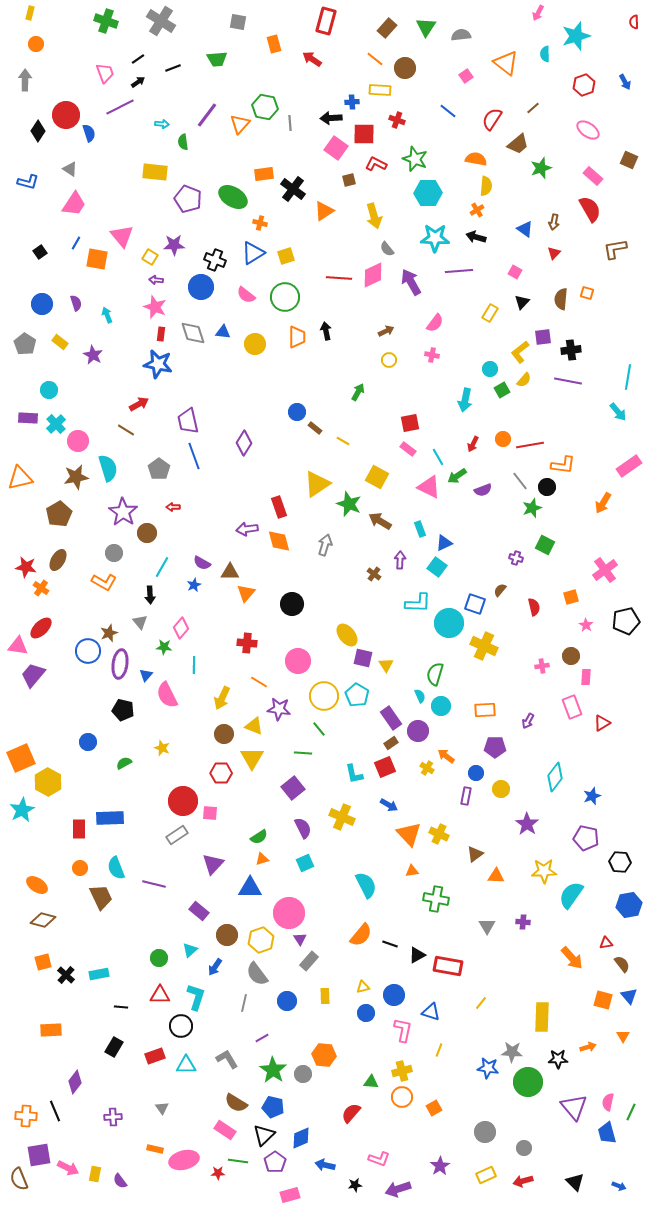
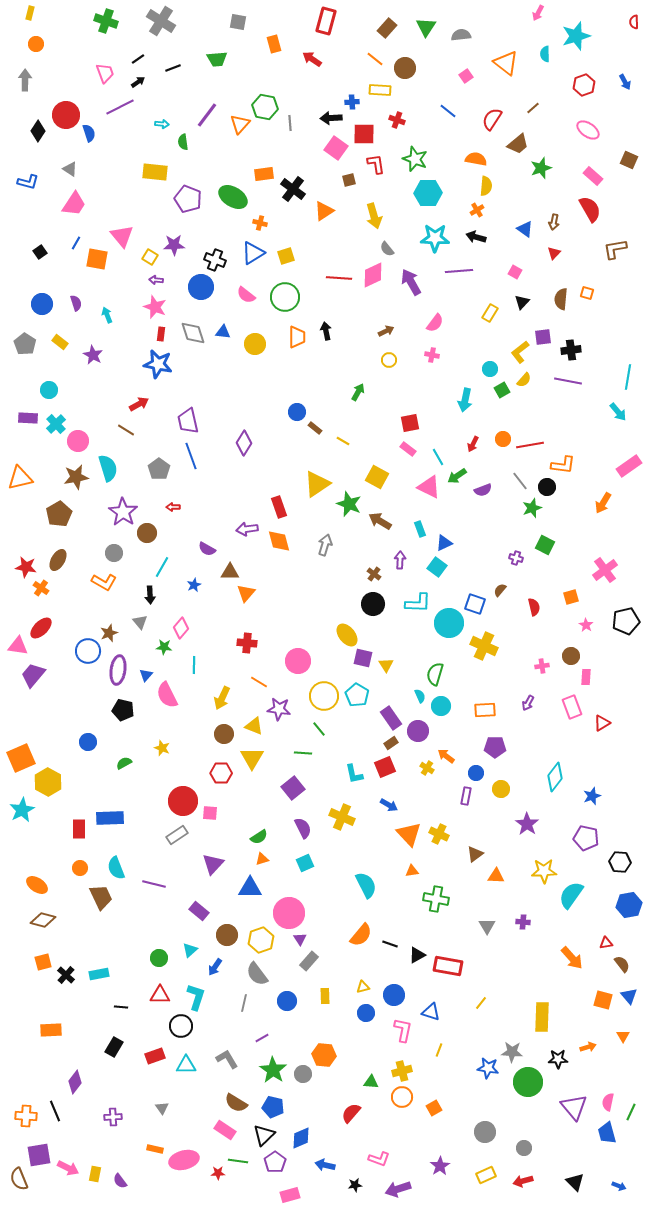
red L-shape at (376, 164): rotated 55 degrees clockwise
blue line at (194, 456): moved 3 px left
purple semicircle at (202, 563): moved 5 px right, 14 px up
black circle at (292, 604): moved 81 px right
purple ellipse at (120, 664): moved 2 px left, 6 px down
purple arrow at (528, 721): moved 18 px up
